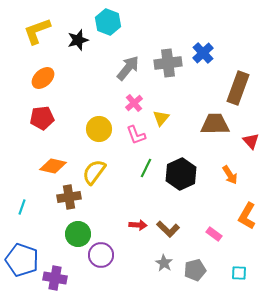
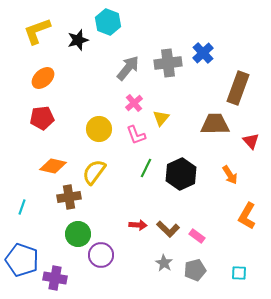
pink rectangle: moved 17 px left, 2 px down
